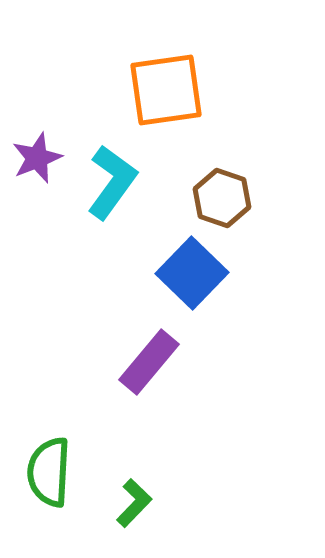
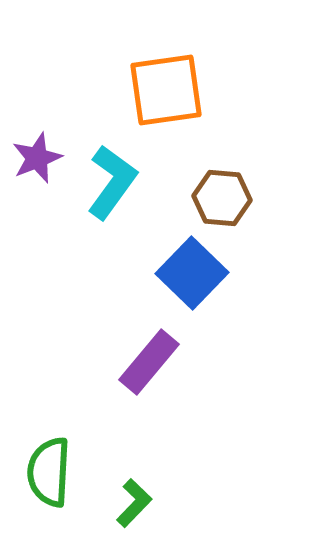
brown hexagon: rotated 14 degrees counterclockwise
